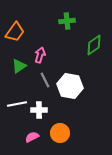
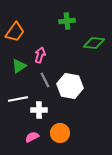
green diamond: moved 2 px up; rotated 40 degrees clockwise
white line: moved 1 px right, 5 px up
